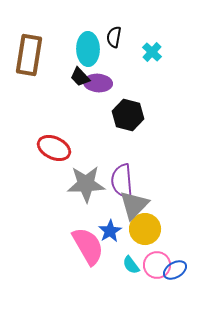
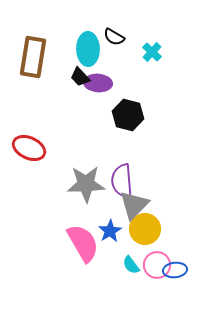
black semicircle: rotated 70 degrees counterclockwise
brown rectangle: moved 4 px right, 2 px down
red ellipse: moved 25 px left
pink semicircle: moved 5 px left, 3 px up
blue ellipse: rotated 25 degrees clockwise
